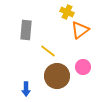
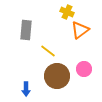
pink circle: moved 1 px right, 2 px down
